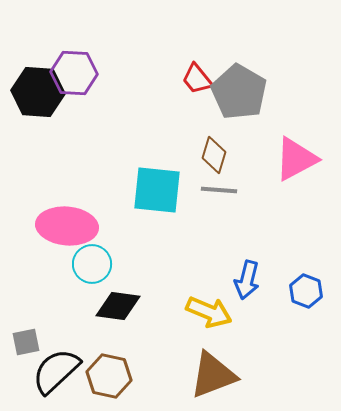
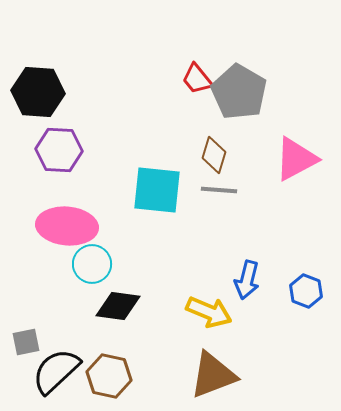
purple hexagon: moved 15 px left, 77 px down
